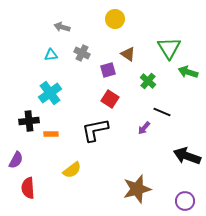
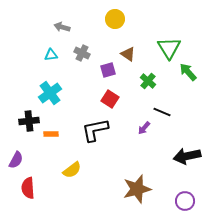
green arrow: rotated 30 degrees clockwise
black arrow: rotated 32 degrees counterclockwise
